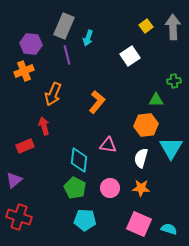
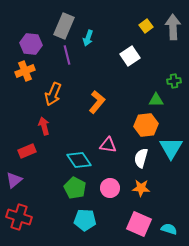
orange cross: moved 1 px right
red rectangle: moved 2 px right, 5 px down
cyan diamond: rotated 40 degrees counterclockwise
